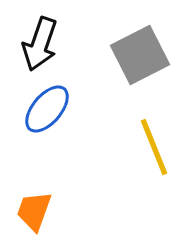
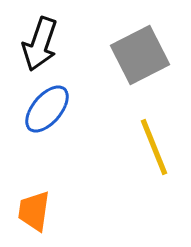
orange trapezoid: rotated 12 degrees counterclockwise
